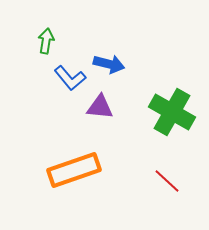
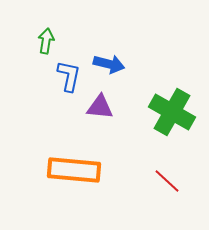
blue L-shape: moved 1 px left, 2 px up; rotated 128 degrees counterclockwise
orange rectangle: rotated 24 degrees clockwise
